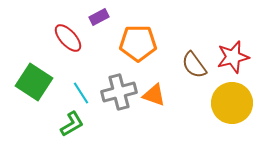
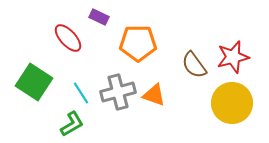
purple rectangle: rotated 54 degrees clockwise
gray cross: moved 1 px left
